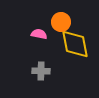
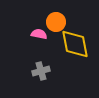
orange circle: moved 5 px left
gray cross: rotated 18 degrees counterclockwise
